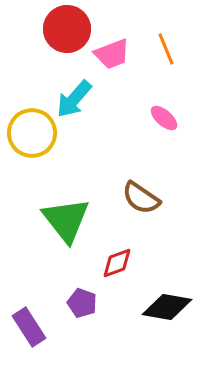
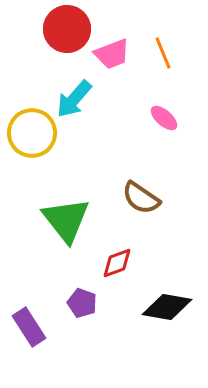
orange line: moved 3 px left, 4 px down
